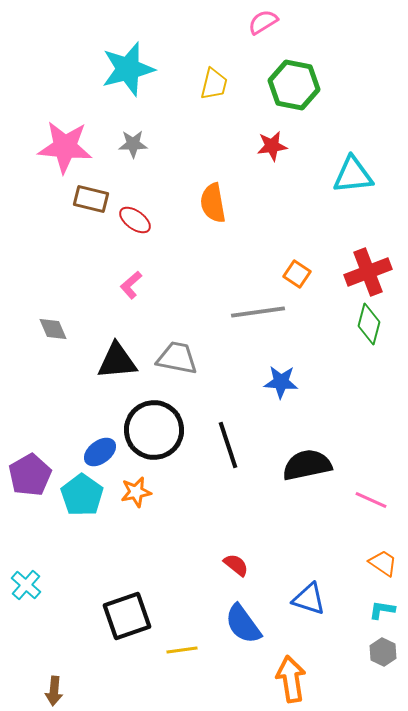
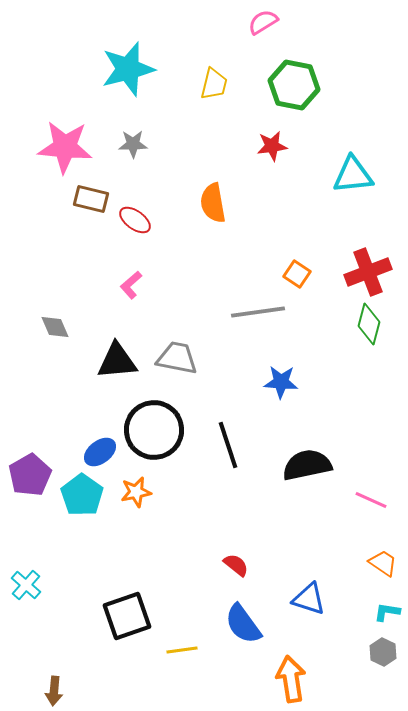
gray diamond: moved 2 px right, 2 px up
cyan L-shape: moved 5 px right, 2 px down
